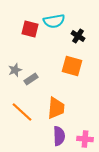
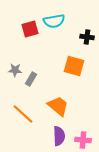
red square: rotated 30 degrees counterclockwise
black cross: moved 9 px right, 1 px down; rotated 24 degrees counterclockwise
orange square: moved 2 px right
gray star: rotated 24 degrees clockwise
gray rectangle: rotated 24 degrees counterclockwise
orange trapezoid: moved 2 px right, 2 px up; rotated 55 degrees counterclockwise
orange line: moved 1 px right, 2 px down
pink cross: moved 2 px left, 1 px down
